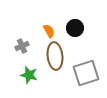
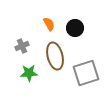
orange semicircle: moved 7 px up
brown ellipse: rotated 8 degrees counterclockwise
green star: moved 2 px up; rotated 18 degrees counterclockwise
